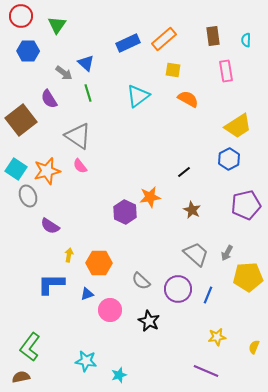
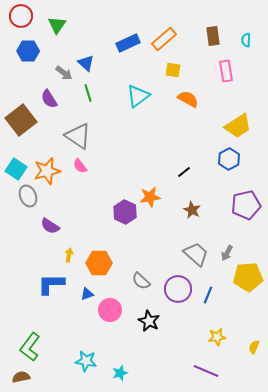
cyan star at (119, 375): moved 1 px right, 2 px up
